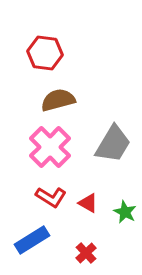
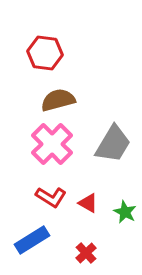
pink cross: moved 2 px right, 3 px up
